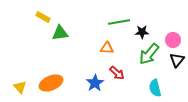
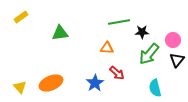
yellow rectangle: moved 22 px left; rotated 64 degrees counterclockwise
